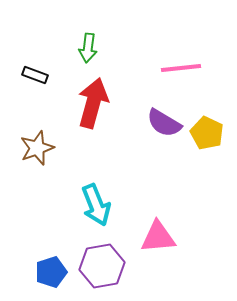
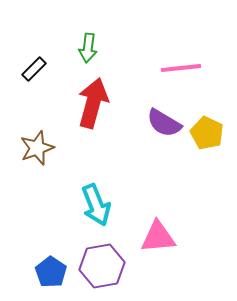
black rectangle: moved 1 px left, 6 px up; rotated 65 degrees counterclockwise
blue pentagon: rotated 20 degrees counterclockwise
